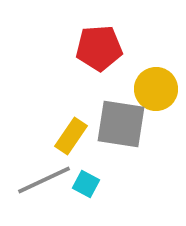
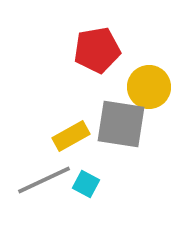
red pentagon: moved 2 px left, 2 px down; rotated 6 degrees counterclockwise
yellow circle: moved 7 px left, 2 px up
yellow rectangle: rotated 27 degrees clockwise
